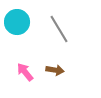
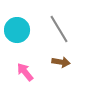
cyan circle: moved 8 px down
brown arrow: moved 6 px right, 8 px up
